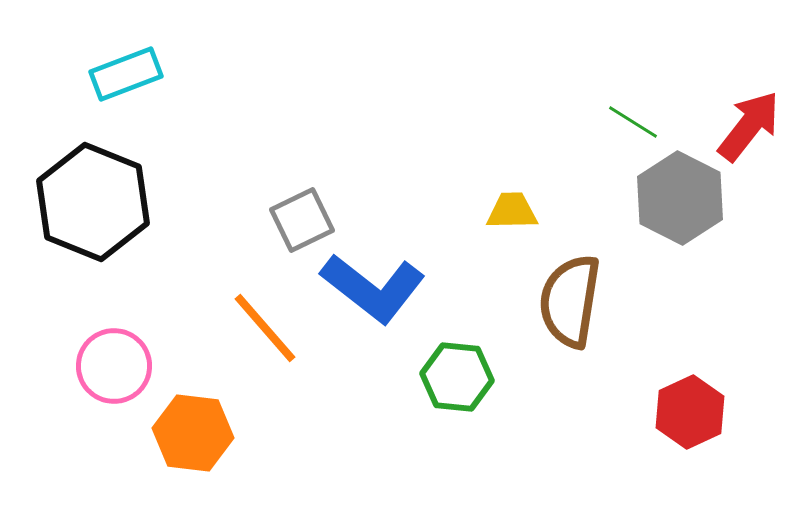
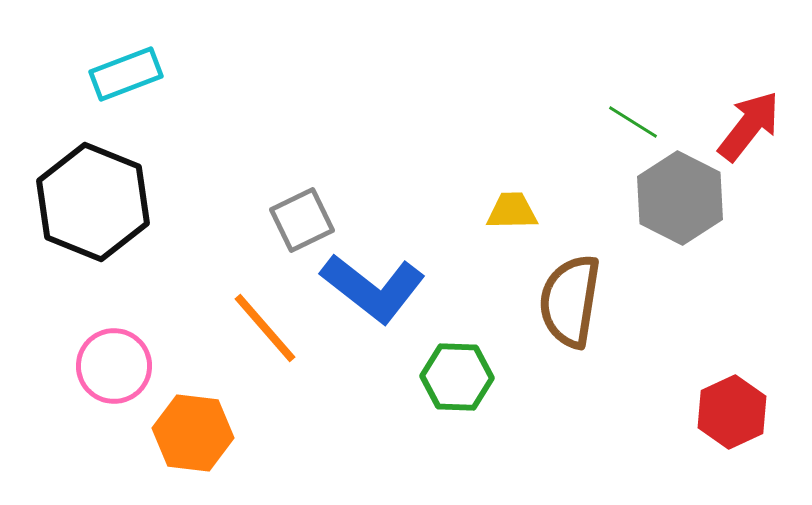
green hexagon: rotated 4 degrees counterclockwise
red hexagon: moved 42 px right
